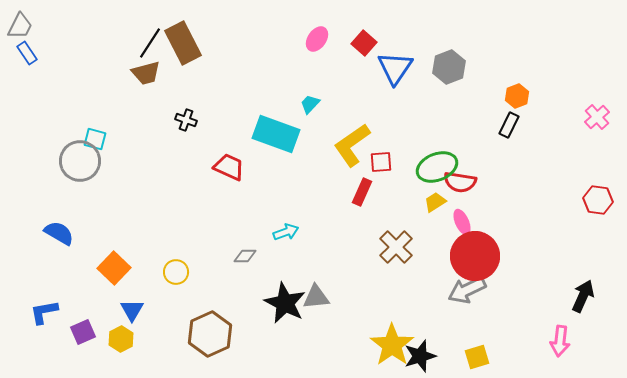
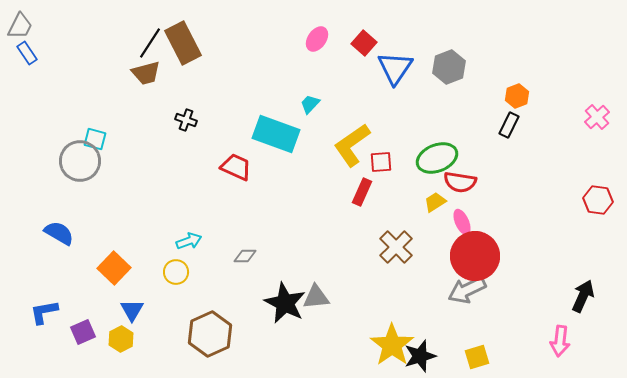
red trapezoid at (229, 167): moved 7 px right
green ellipse at (437, 167): moved 9 px up
cyan arrow at (286, 232): moved 97 px left, 9 px down
